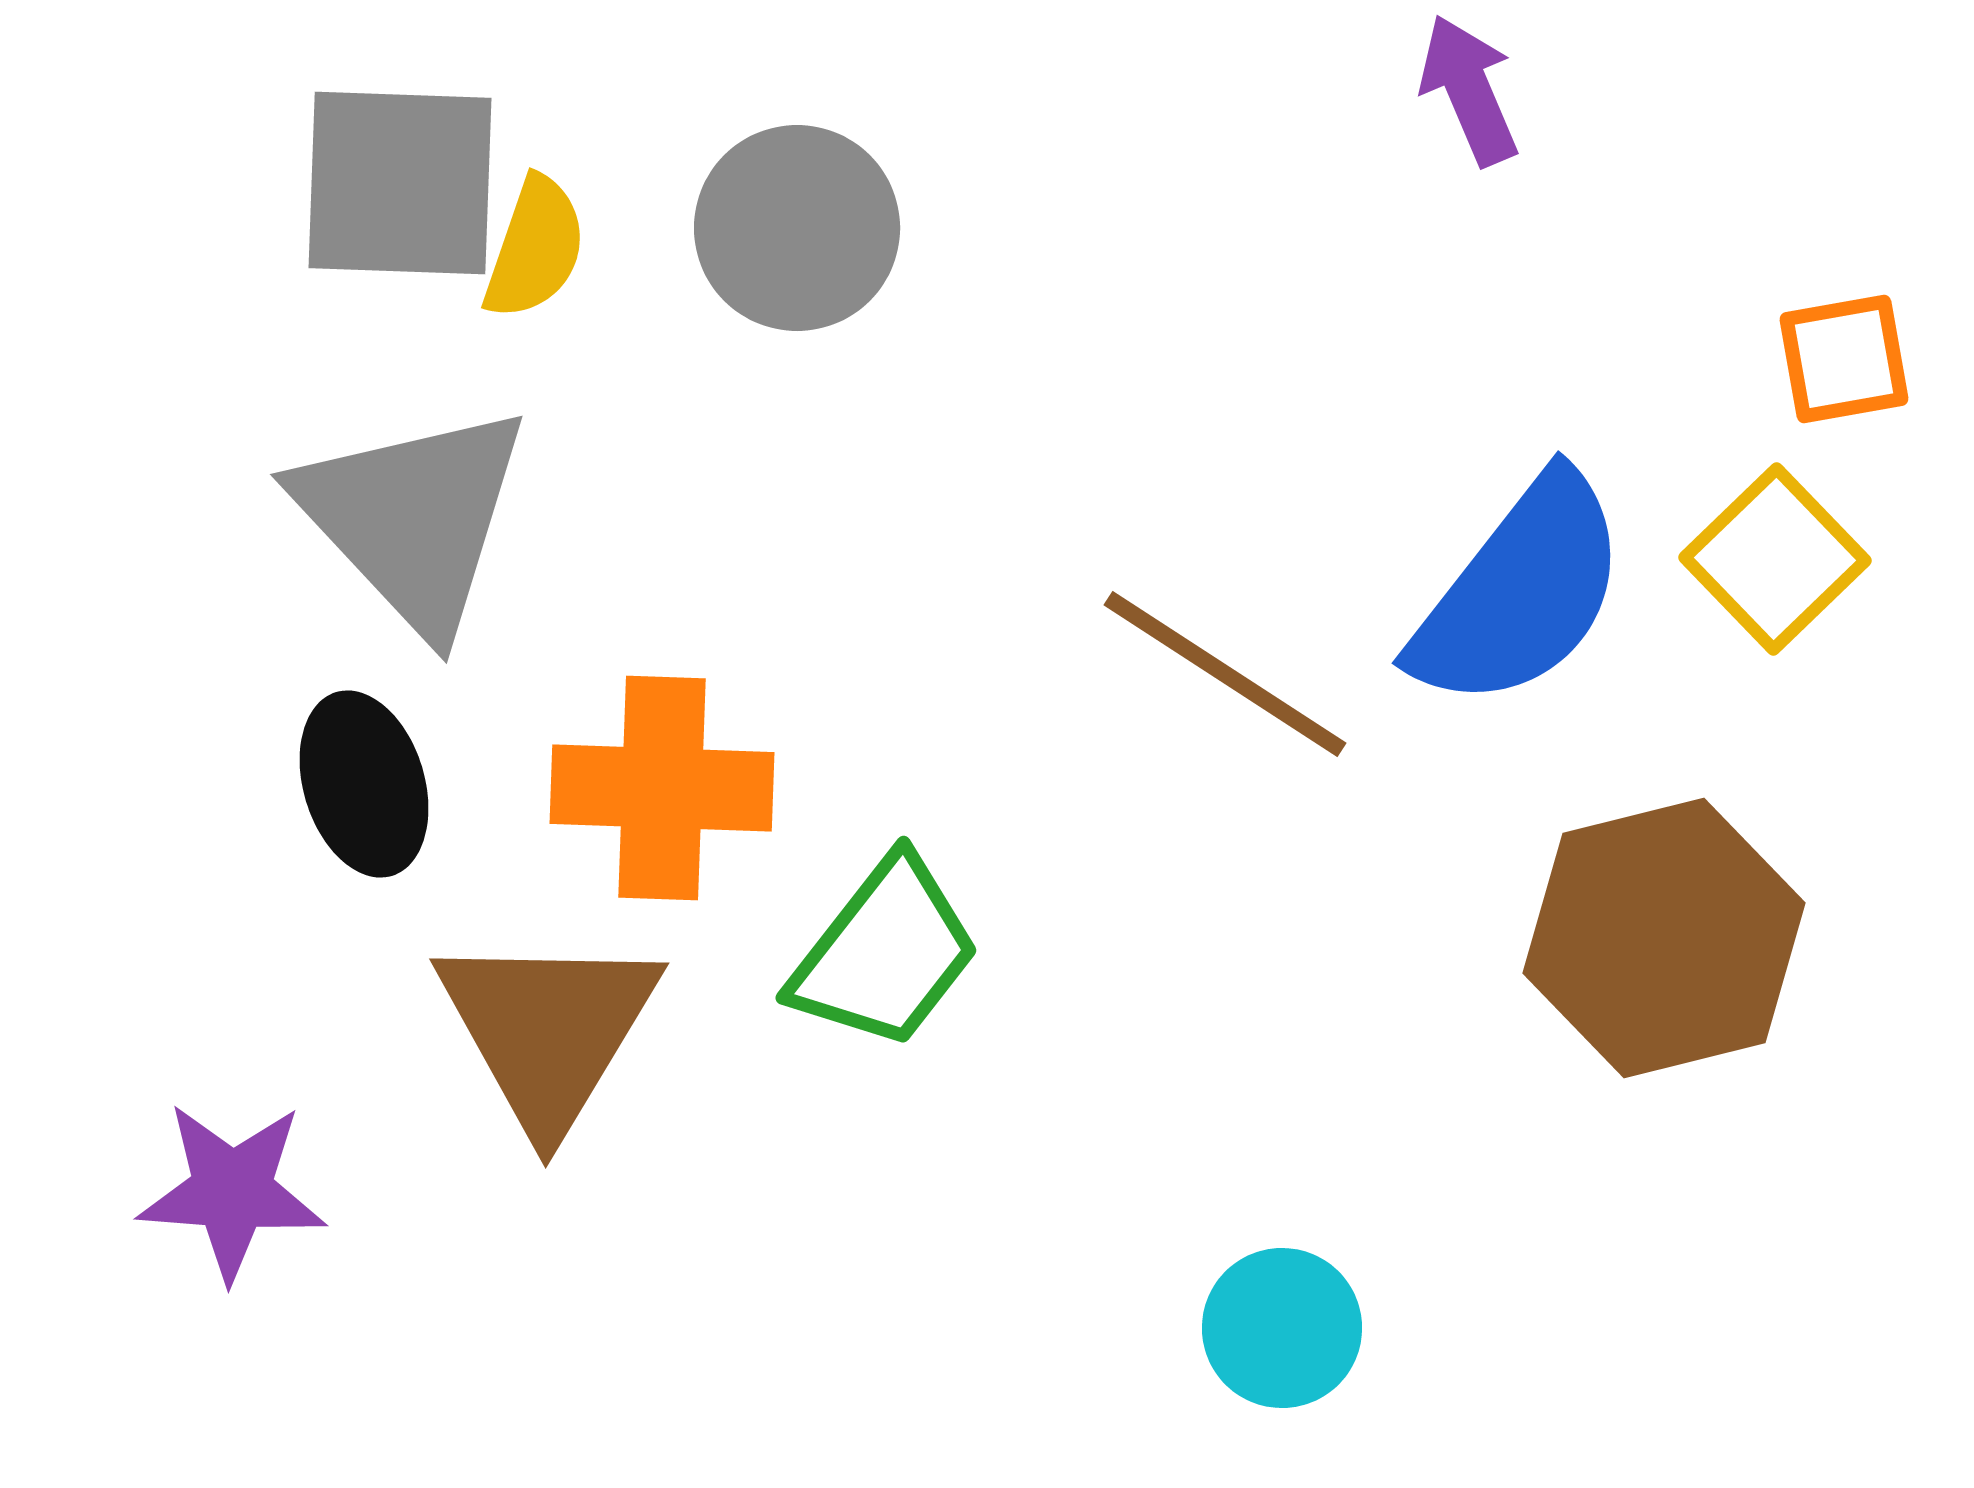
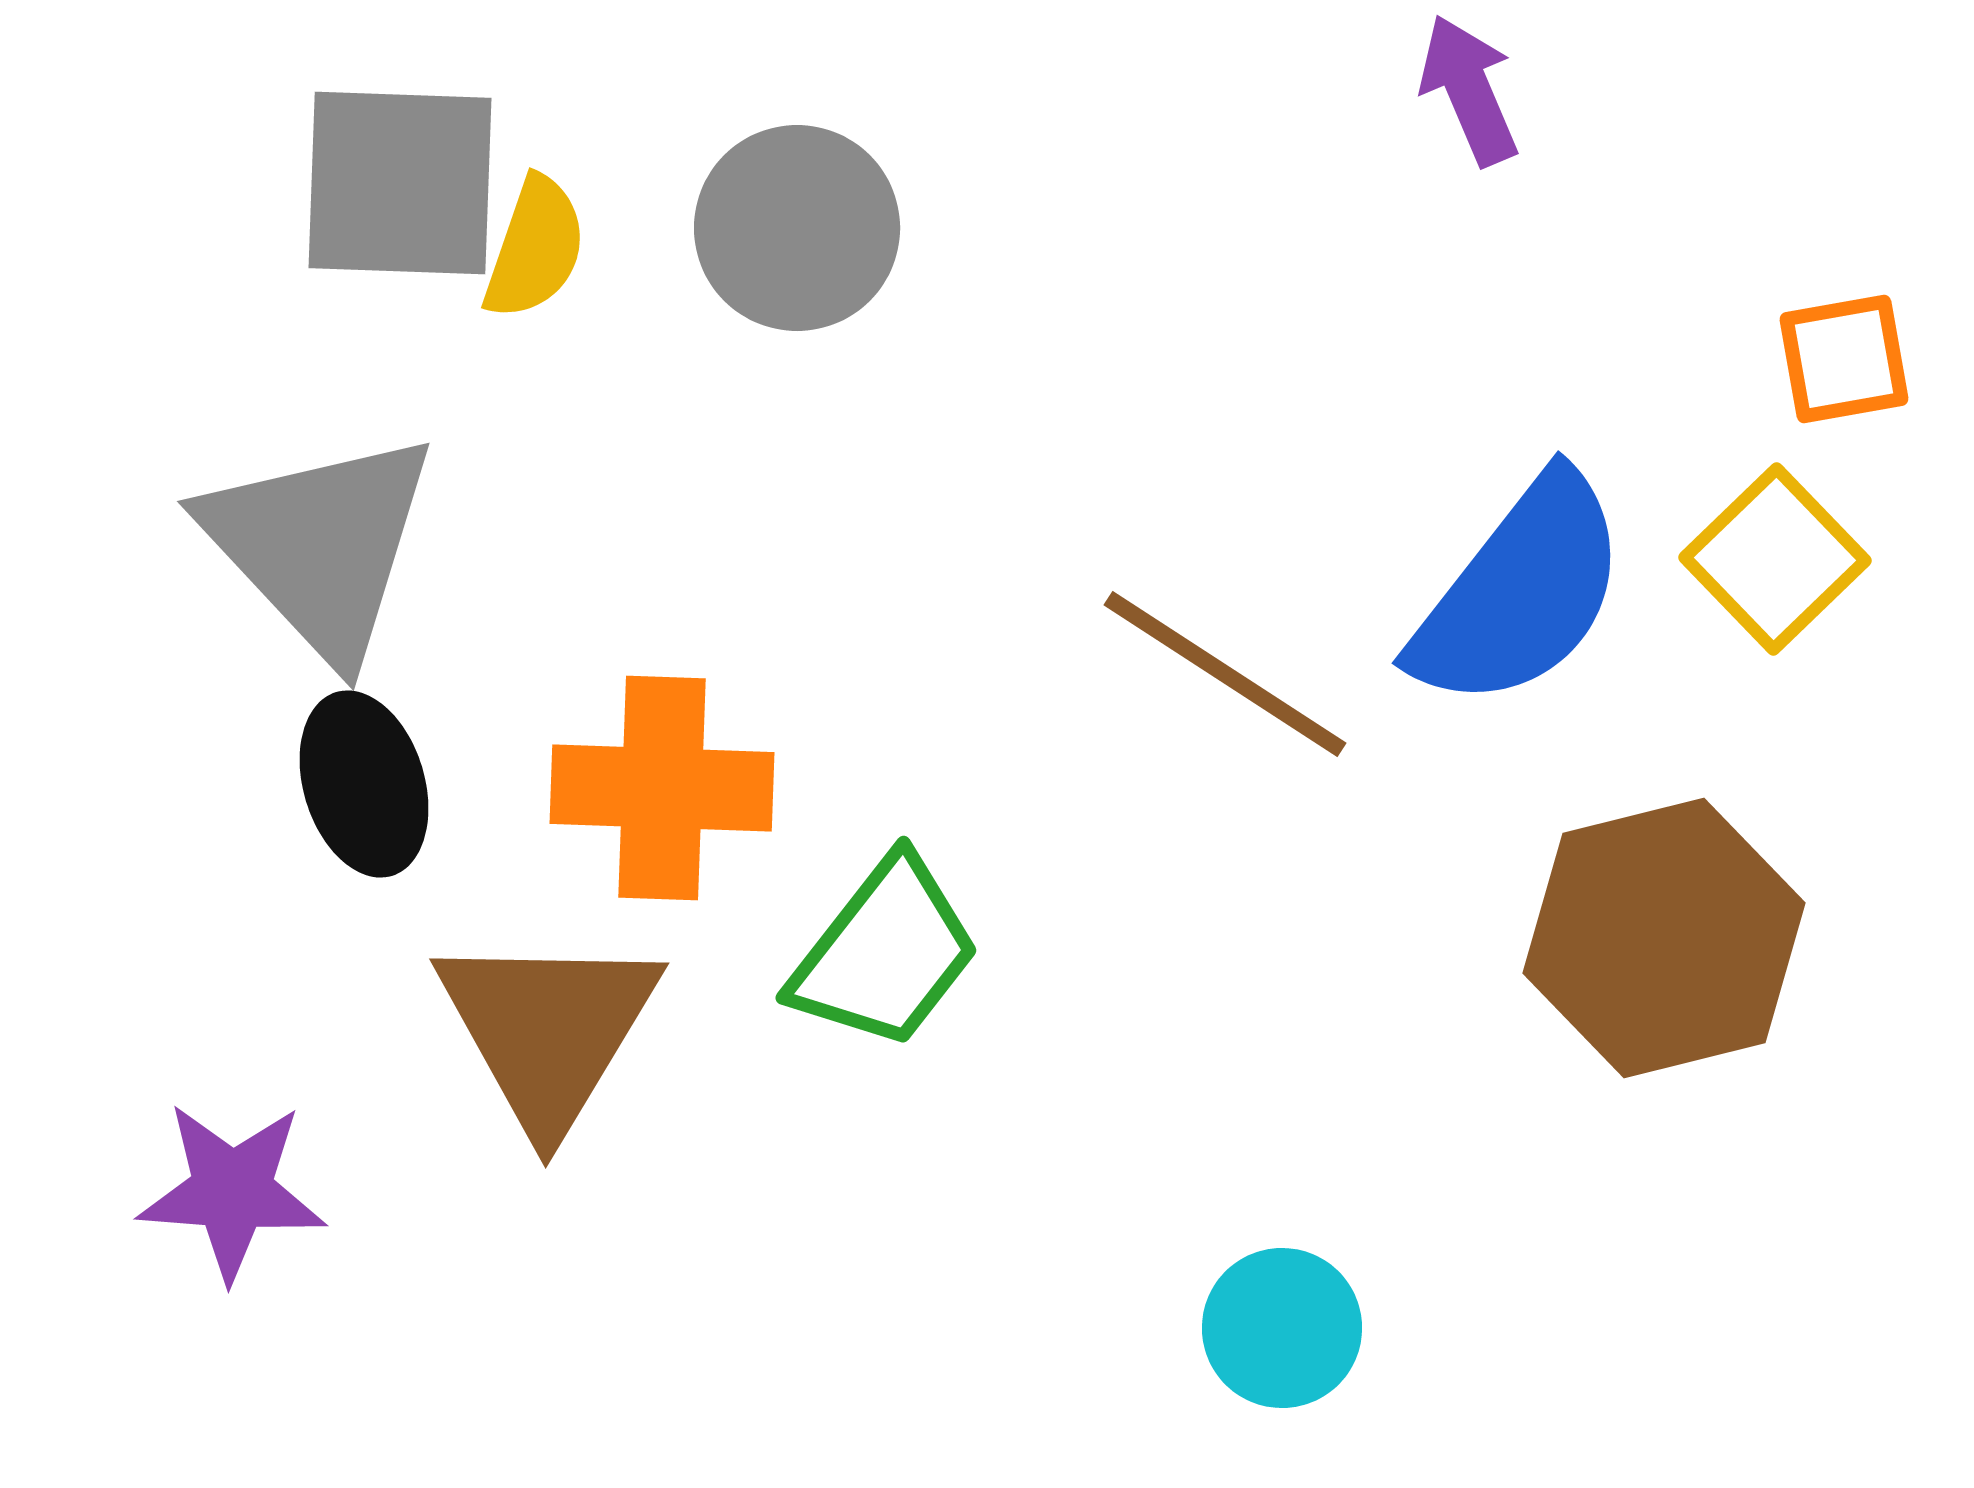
gray triangle: moved 93 px left, 27 px down
